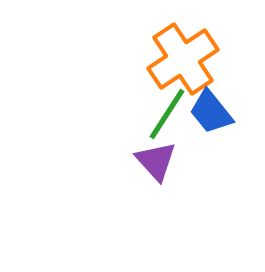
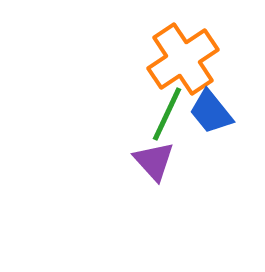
green line: rotated 8 degrees counterclockwise
purple triangle: moved 2 px left
